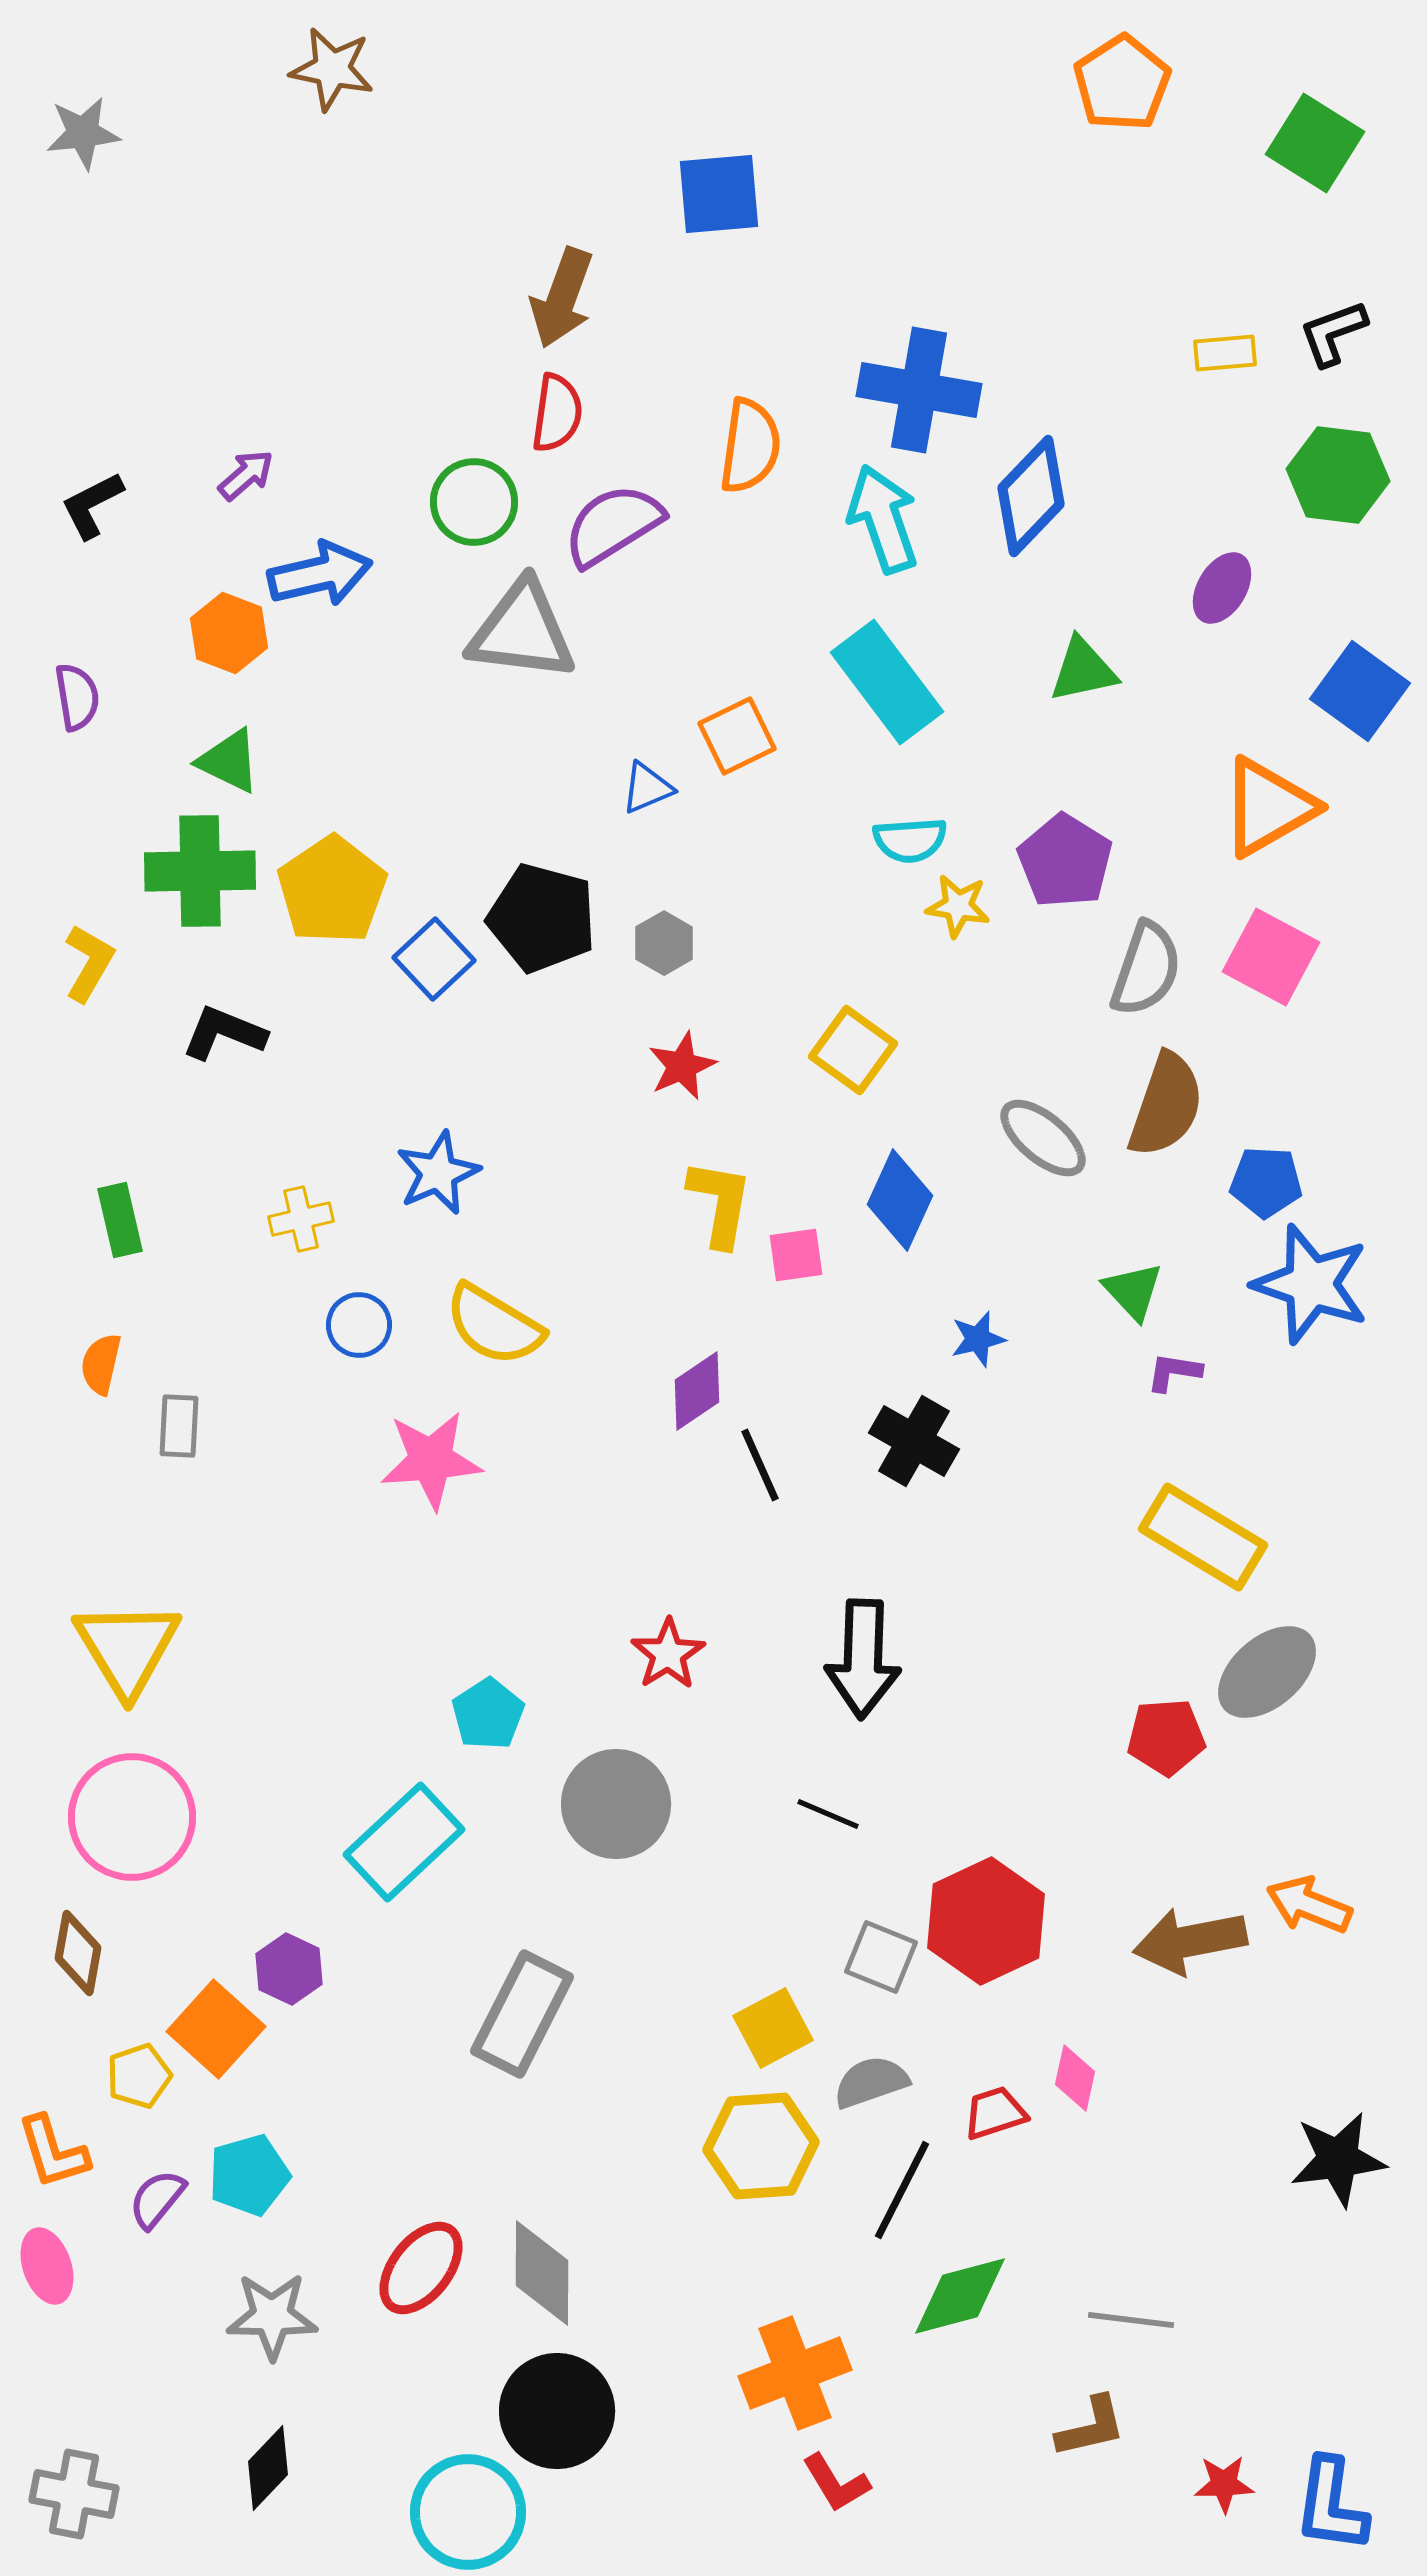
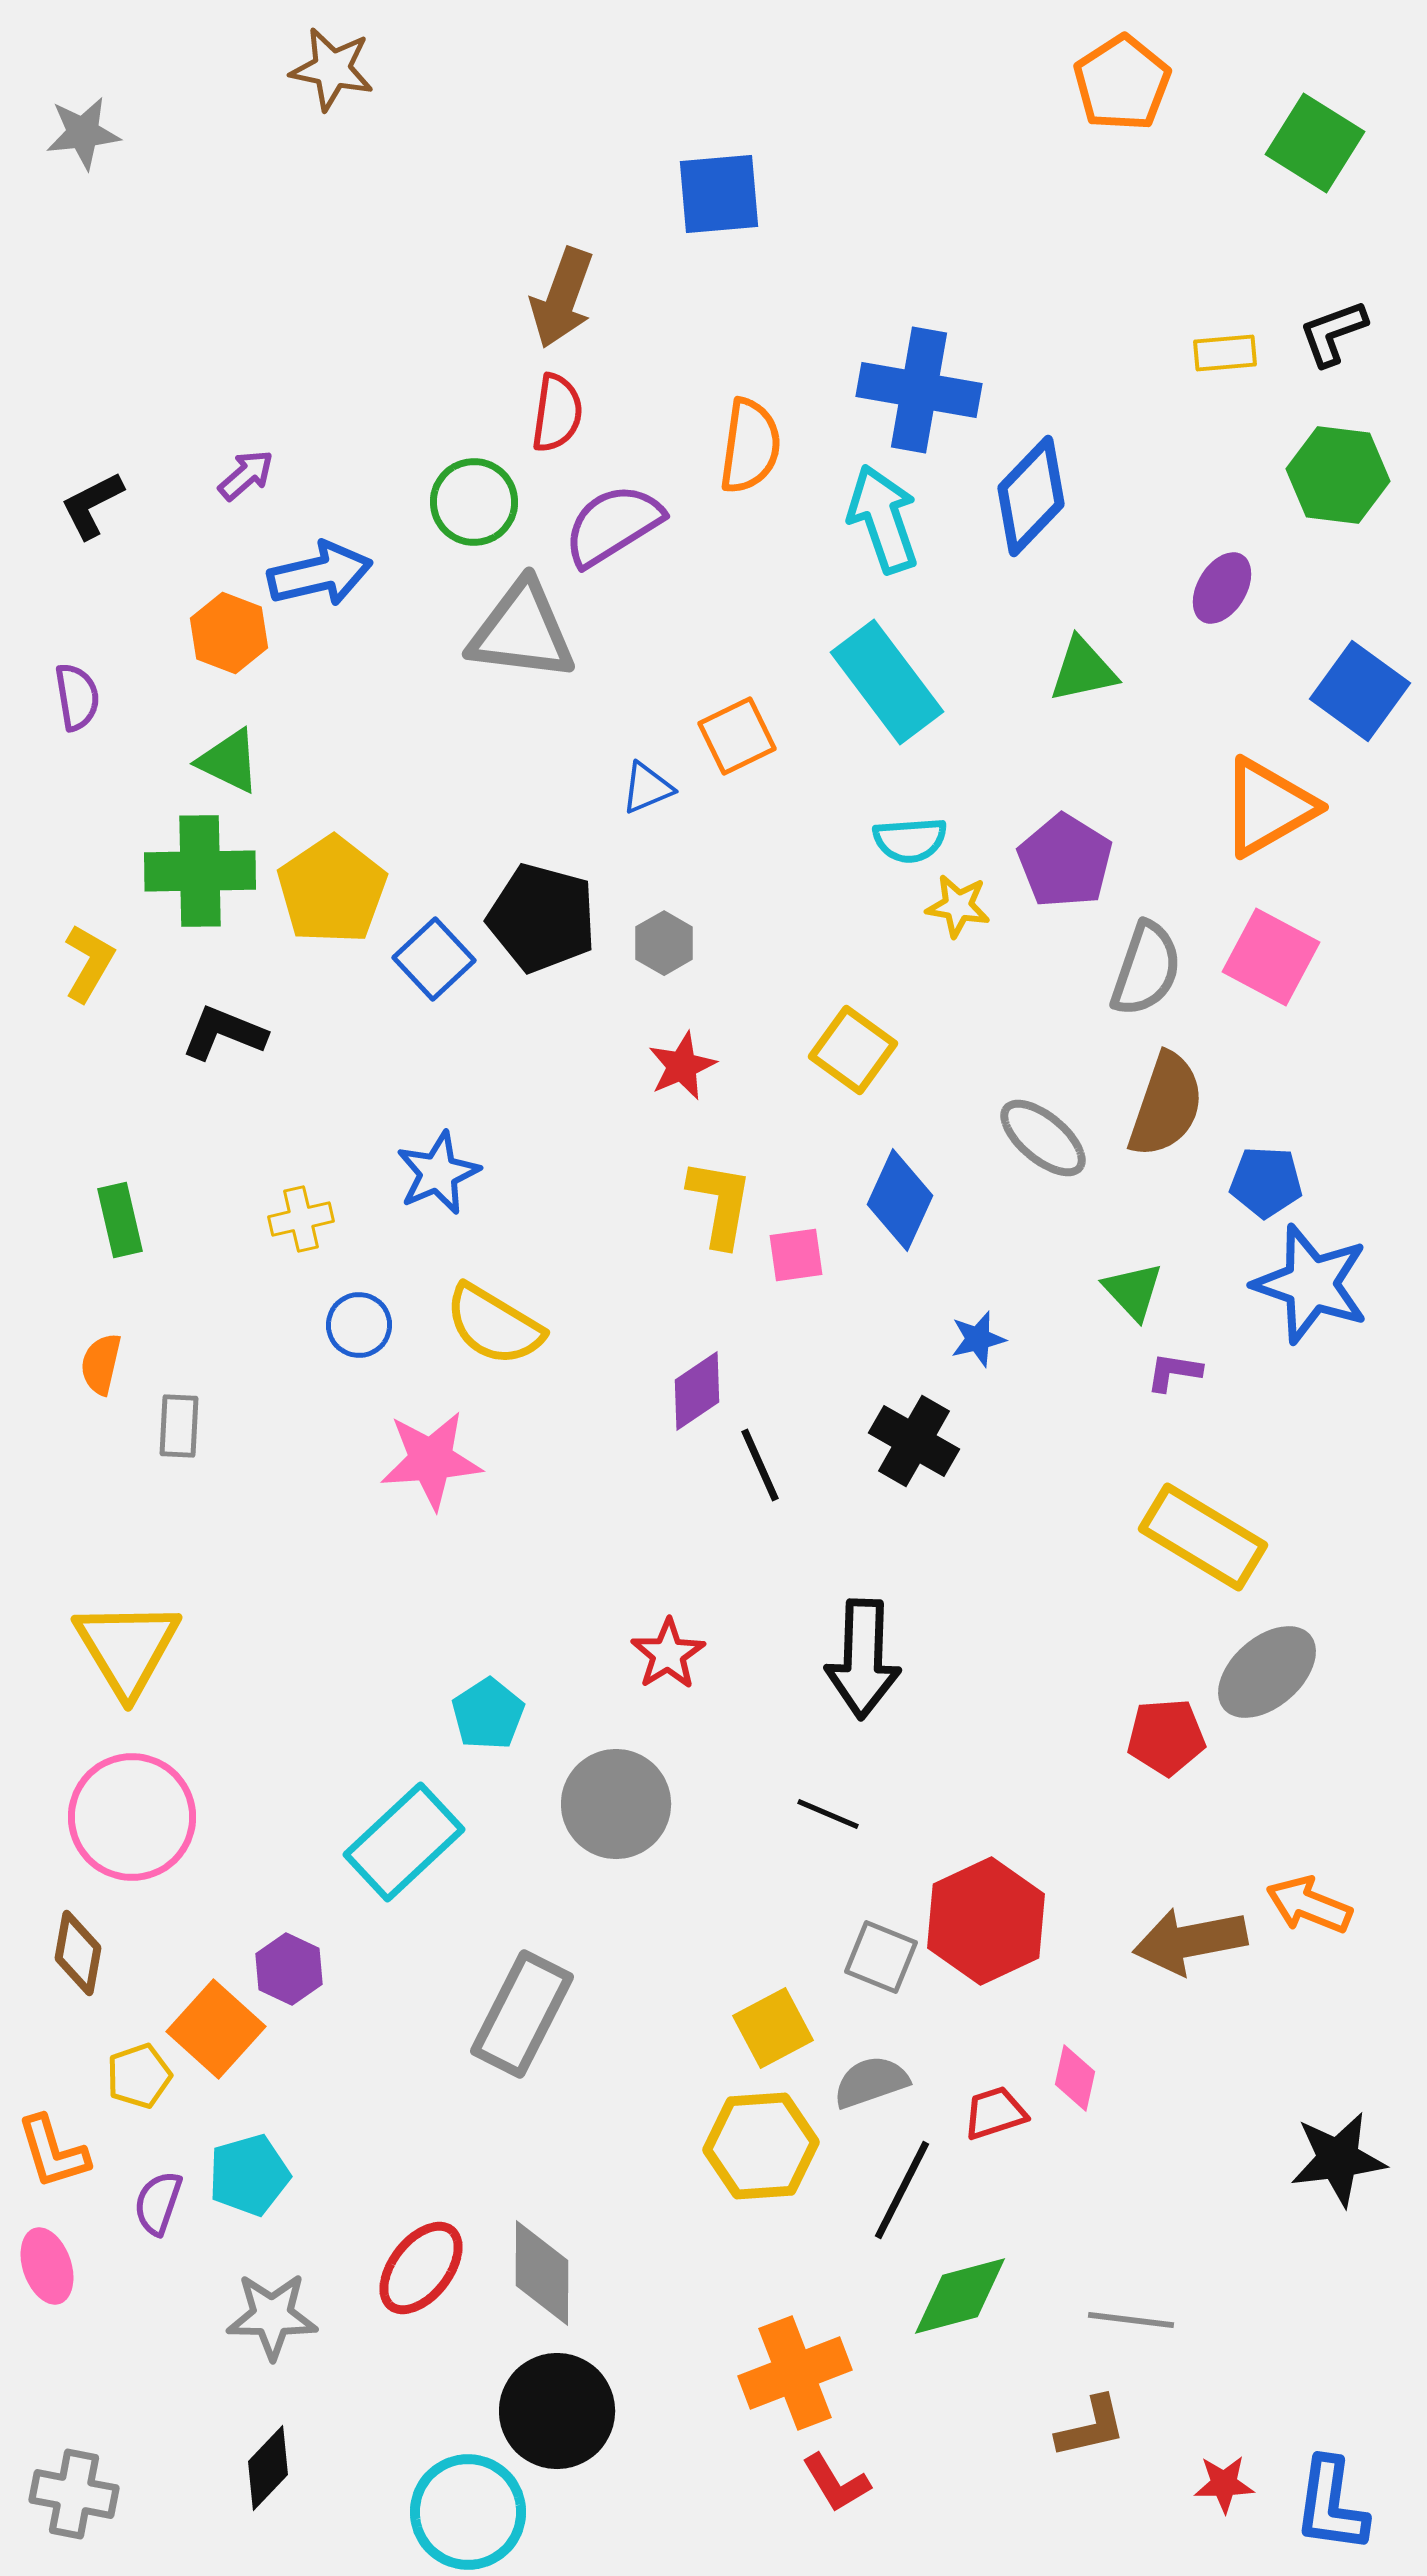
purple semicircle at (157, 2199): moved 1 px right, 4 px down; rotated 20 degrees counterclockwise
